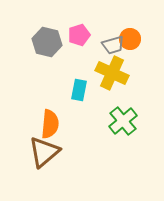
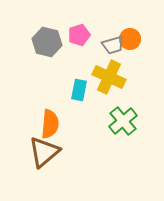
yellow cross: moved 3 px left, 4 px down
